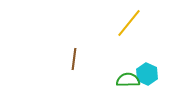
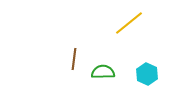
yellow line: rotated 12 degrees clockwise
green semicircle: moved 25 px left, 8 px up
